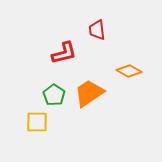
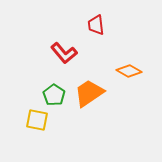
red trapezoid: moved 1 px left, 5 px up
red L-shape: rotated 64 degrees clockwise
yellow square: moved 2 px up; rotated 10 degrees clockwise
